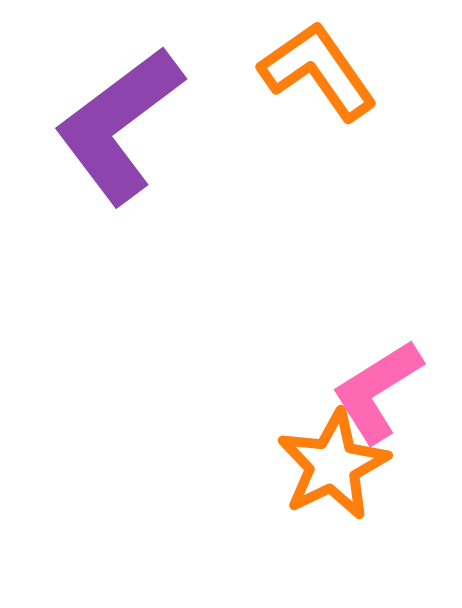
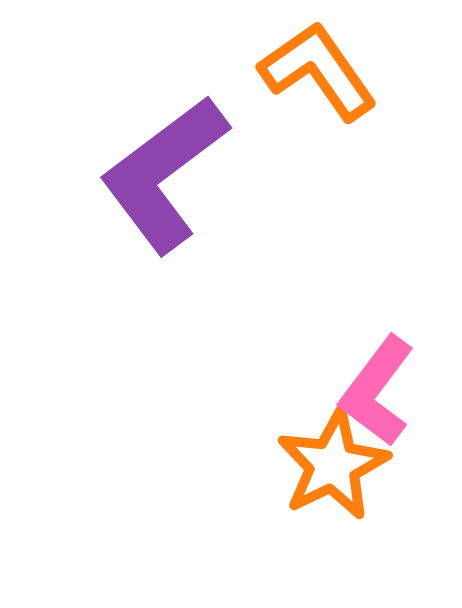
purple L-shape: moved 45 px right, 49 px down
pink L-shape: rotated 21 degrees counterclockwise
